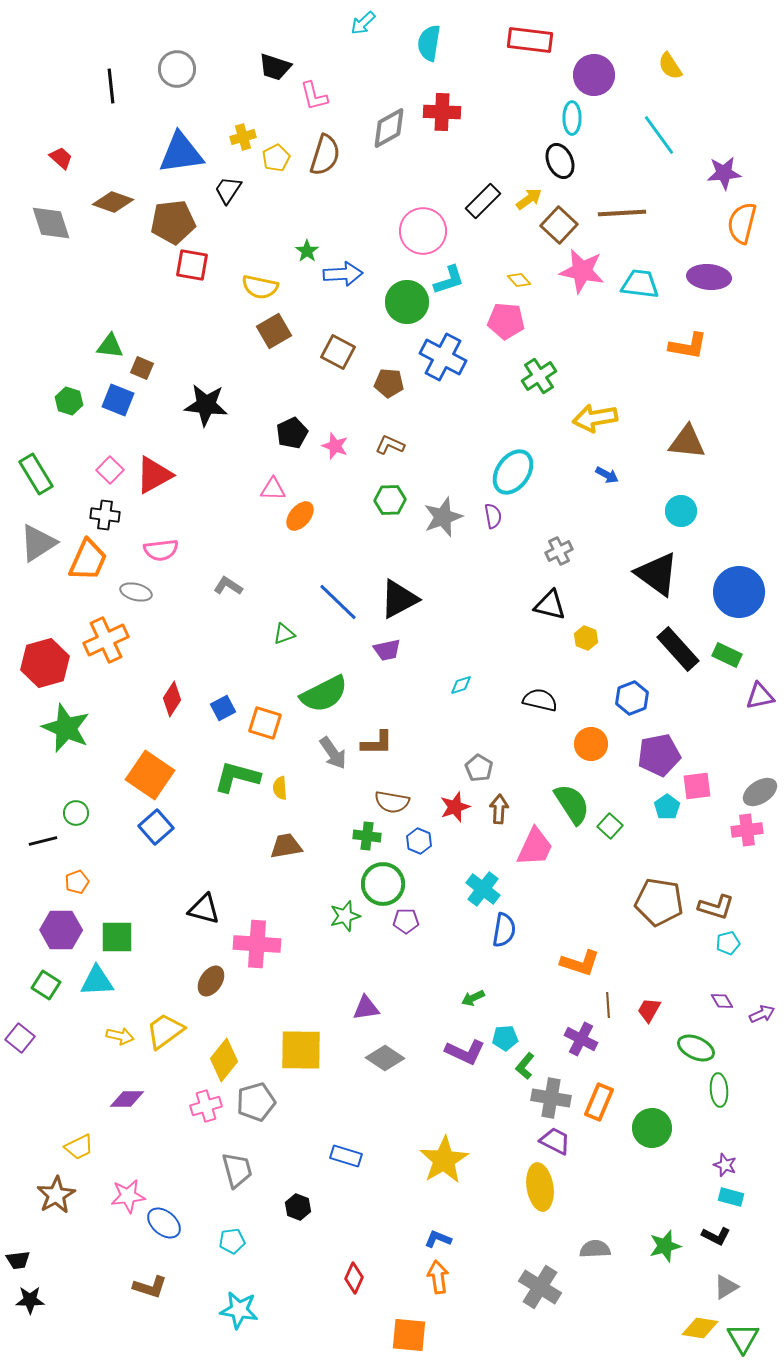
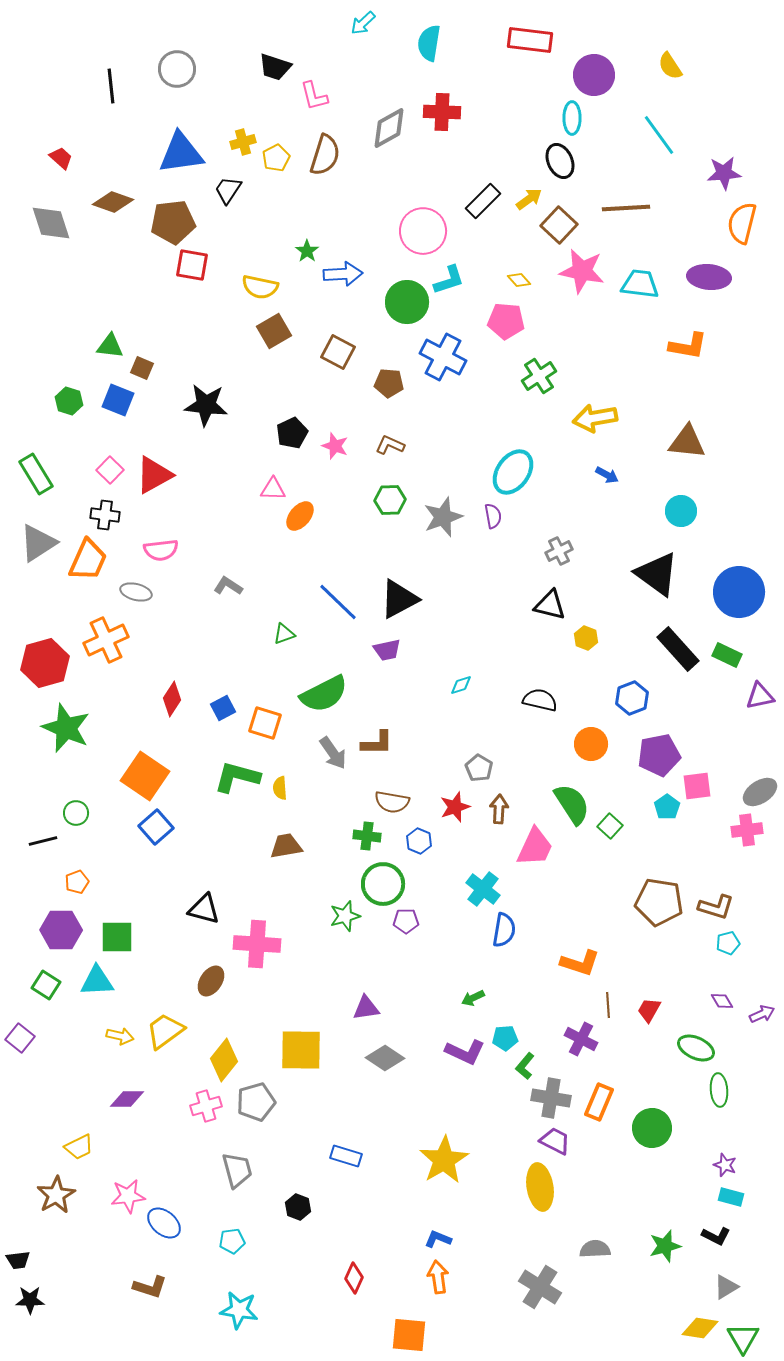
yellow cross at (243, 137): moved 5 px down
brown line at (622, 213): moved 4 px right, 5 px up
orange square at (150, 775): moved 5 px left, 1 px down
